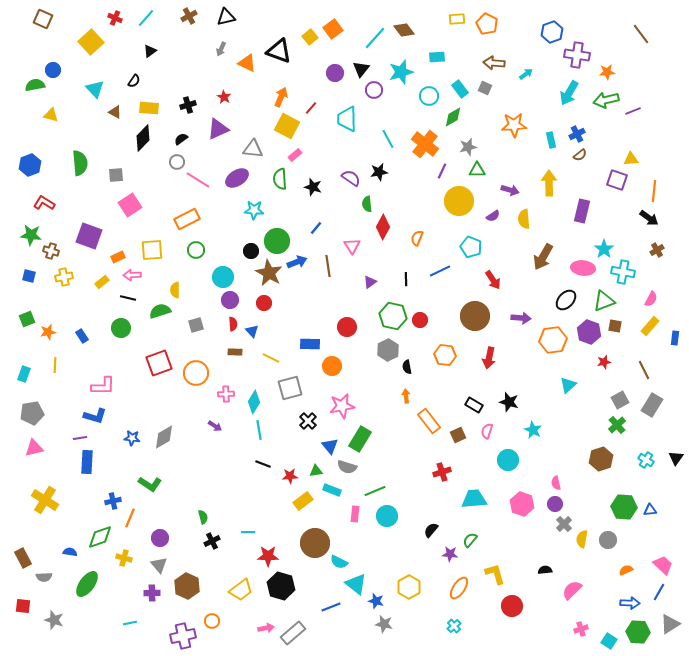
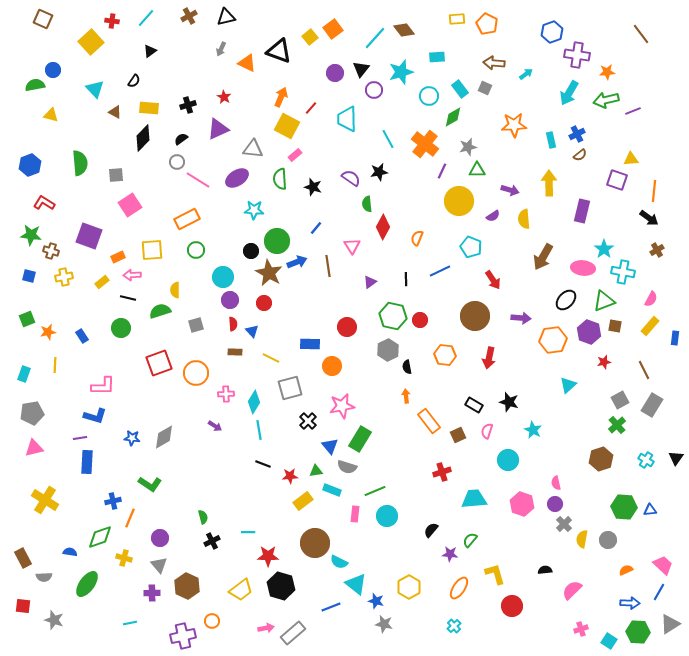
red cross at (115, 18): moved 3 px left, 3 px down; rotated 16 degrees counterclockwise
